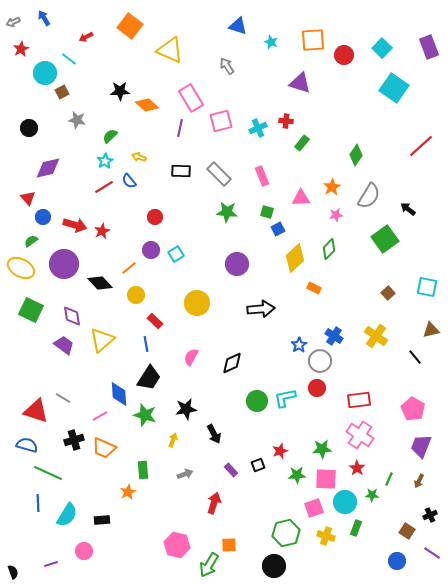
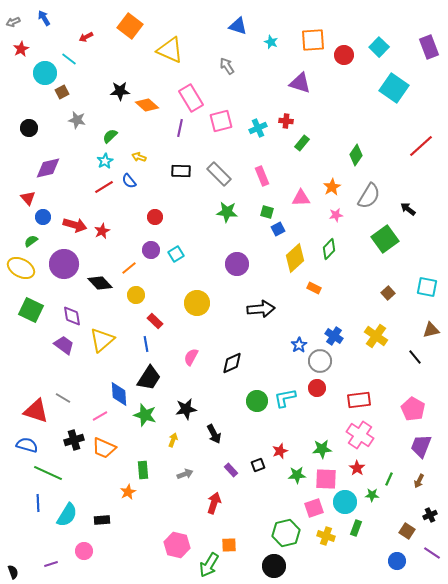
cyan square at (382, 48): moved 3 px left, 1 px up
